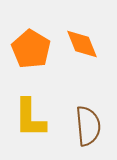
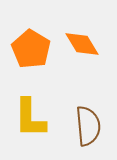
orange diamond: rotated 9 degrees counterclockwise
